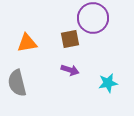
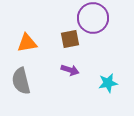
gray semicircle: moved 4 px right, 2 px up
